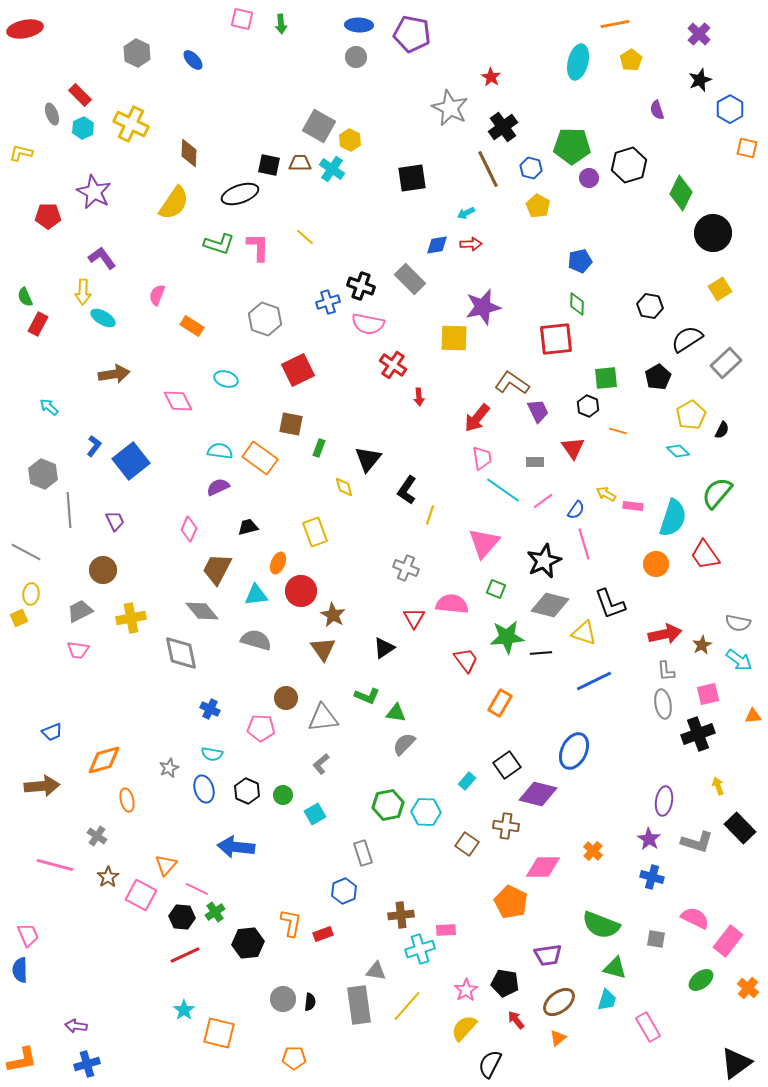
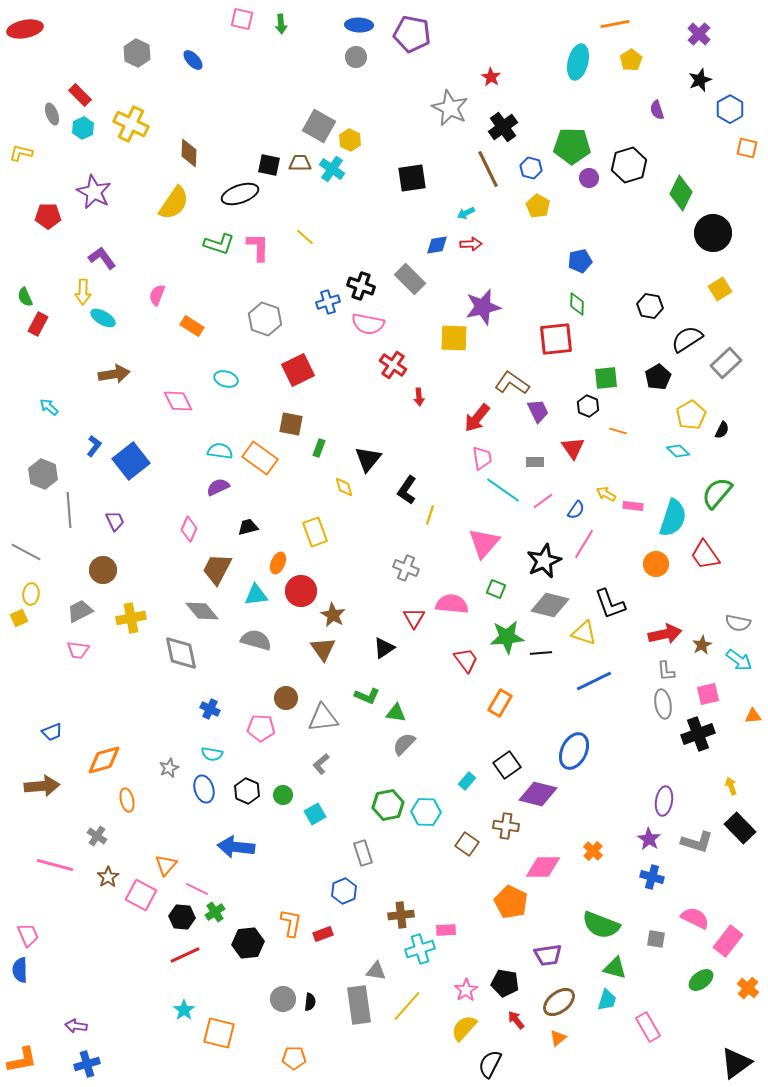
pink line at (584, 544): rotated 48 degrees clockwise
yellow arrow at (718, 786): moved 13 px right
